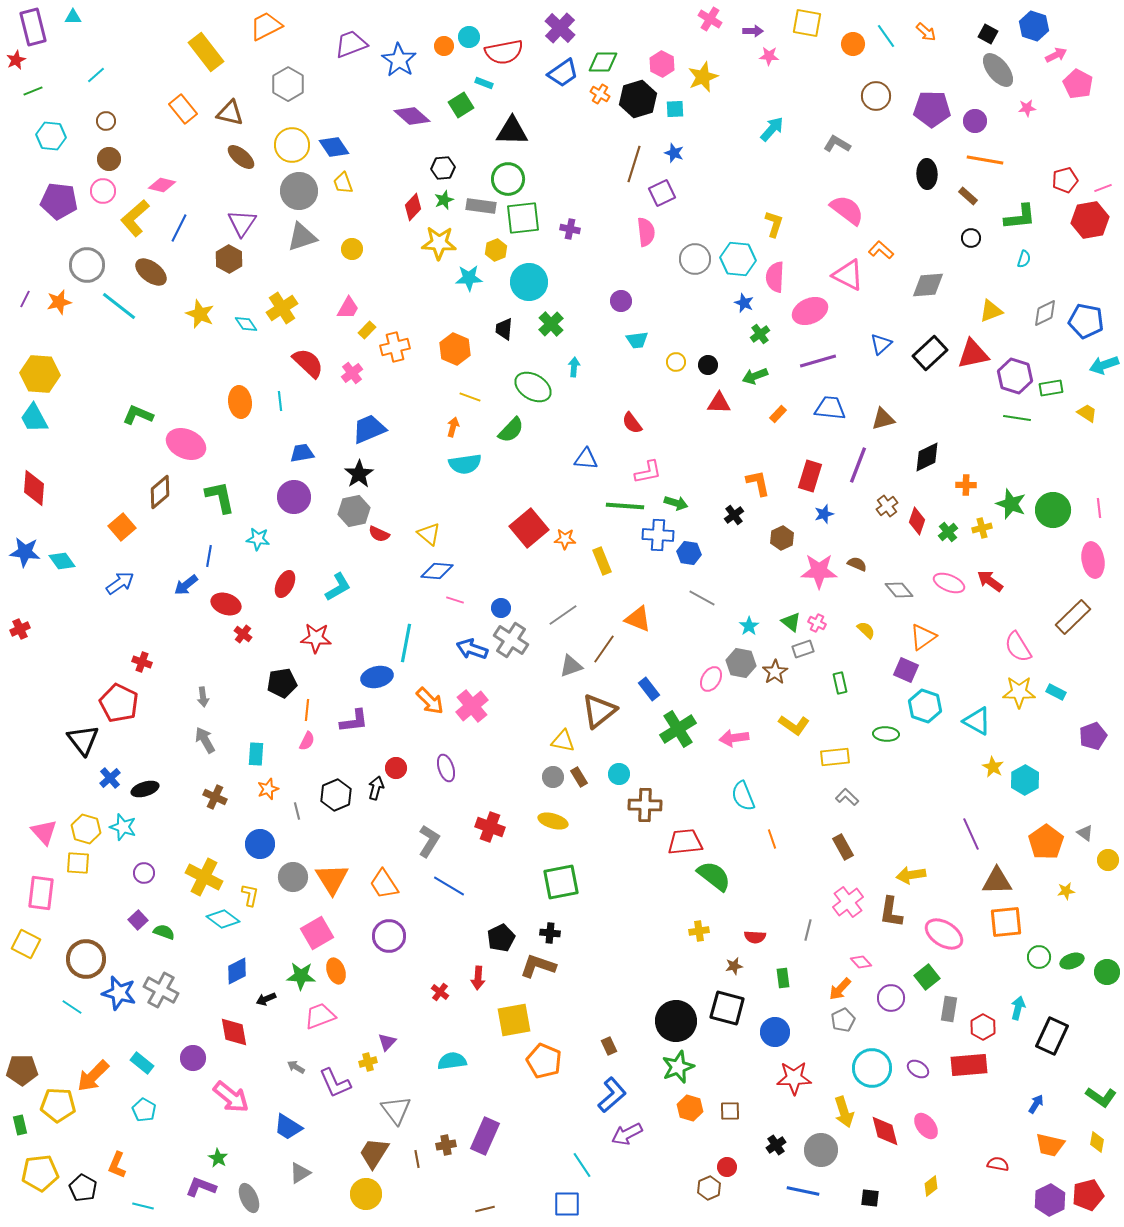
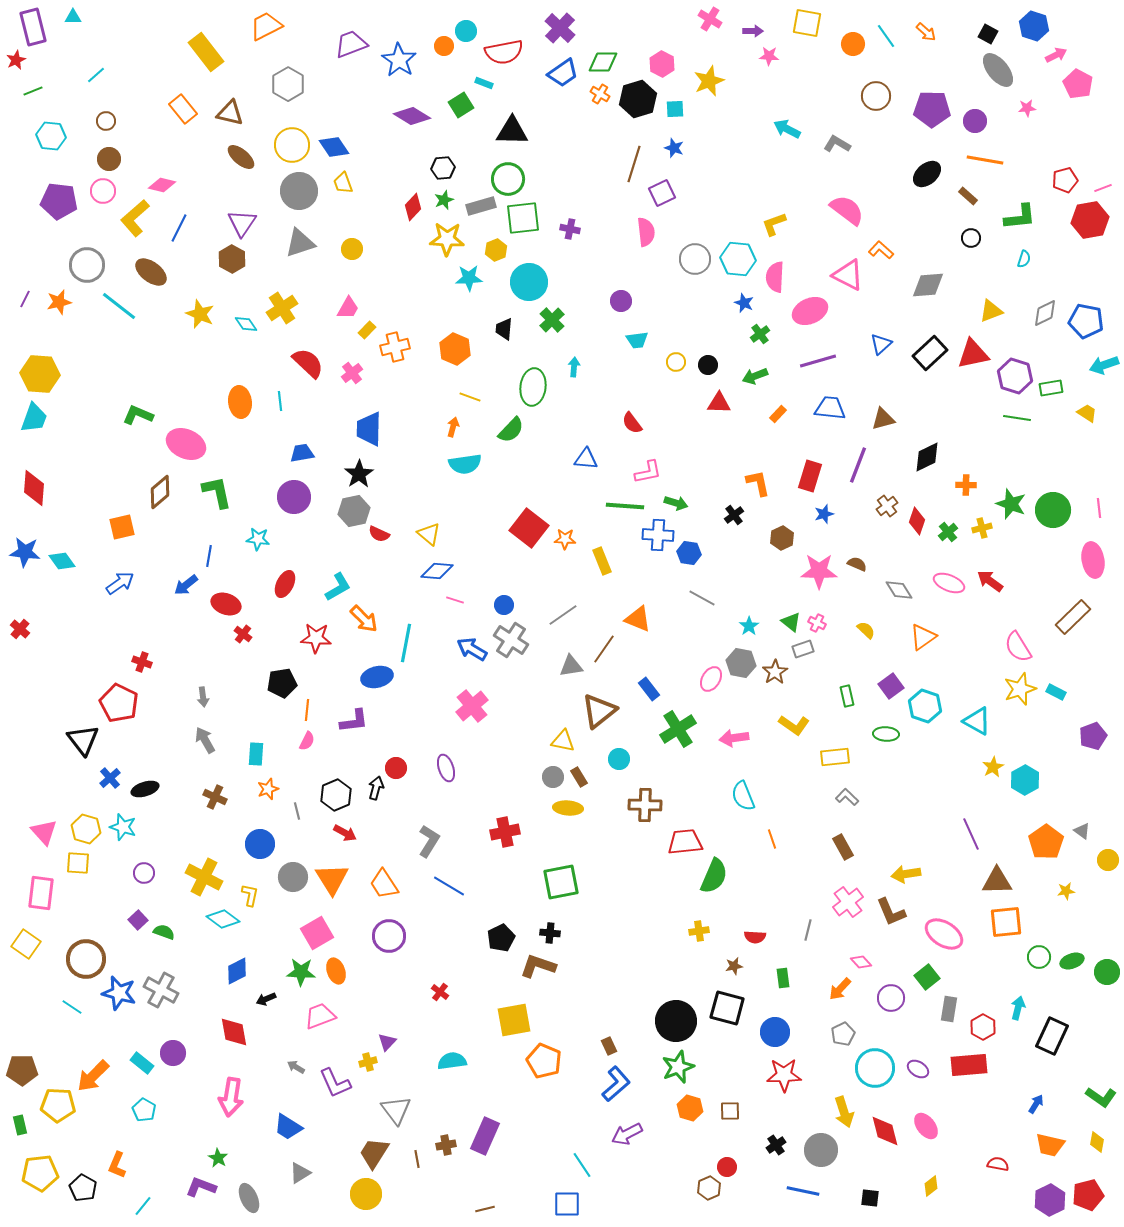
cyan circle at (469, 37): moved 3 px left, 6 px up
yellow star at (703, 77): moved 6 px right, 4 px down
purple diamond at (412, 116): rotated 9 degrees counterclockwise
cyan arrow at (772, 129): moved 15 px right; rotated 104 degrees counterclockwise
blue star at (674, 153): moved 5 px up
black ellipse at (927, 174): rotated 52 degrees clockwise
gray rectangle at (481, 206): rotated 24 degrees counterclockwise
yellow L-shape at (774, 224): rotated 128 degrees counterclockwise
gray triangle at (302, 237): moved 2 px left, 6 px down
yellow star at (439, 243): moved 8 px right, 4 px up
brown hexagon at (229, 259): moved 3 px right
green cross at (551, 324): moved 1 px right, 4 px up
green ellipse at (533, 387): rotated 66 degrees clockwise
cyan trapezoid at (34, 418): rotated 132 degrees counterclockwise
blue trapezoid at (369, 429): rotated 66 degrees counterclockwise
green L-shape at (220, 497): moved 3 px left, 5 px up
orange square at (122, 527): rotated 28 degrees clockwise
red square at (529, 528): rotated 12 degrees counterclockwise
gray diamond at (899, 590): rotated 8 degrees clockwise
blue circle at (501, 608): moved 3 px right, 3 px up
red cross at (20, 629): rotated 24 degrees counterclockwise
blue arrow at (472, 649): rotated 12 degrees clockwise
gray triangle at (571, 666): rotated 10 degrees clockwise
purple square at (906, 670): moved 15 px left, 16 px down; rotated 30 degrees clockwise
green rectangle at (840, 683): moved 7 px right, 13 px down
yellow star at (1019, 692): moved 1 px right, 3 px up; rotated 20 degrees counterclockwise
orange arrow at (430, 701): moved 66 px left, 82 px up
yellow star at (993, 767): rotated 15 degrees clockwise
cyan circle at (619, 774): moved 15 px up
yellow ellipse at (553, 821): moved 15 px right, 13 px up; rotated 12 degrees counterclockwise
red cross at (490, 827): moved 15 px right, 5 px down; rotated 32 degrees counterclockwise
gray triangle at (1085, 833): moved 3 px left, 2 px up
yellow arrow at (911, 875): moved 5 px left, 1 px up
green semicircle at (714, 876): rotated 75 degrees clockwise
brown L-shape at (891, 912): rotated 32 degrees counterclockwise
yellow square at (26, 944): rotated 8 degrees clockwise
green star at (301, 976): moved 4 px up
red arrow at (478, 978): moved 133 px left, 145 px up; rotated 65 degrees counterclockwise
gray pentagon at (843, 1020): moved 14 px down
purple circle at (193, 1058): moved 20 px left, 5 px up
cyan circle at (872, 1068): moved 3 px right
red star at (794, 1078): moved 10 px left, 3 px up
blue L-shape at (612, 1095): moved 4 px right, 11 px up
pink arrow at (231, 1097): rotated 60 degrees clockwise
cyan line at (143, 1206): rotated 65 degrees counterclockwise
